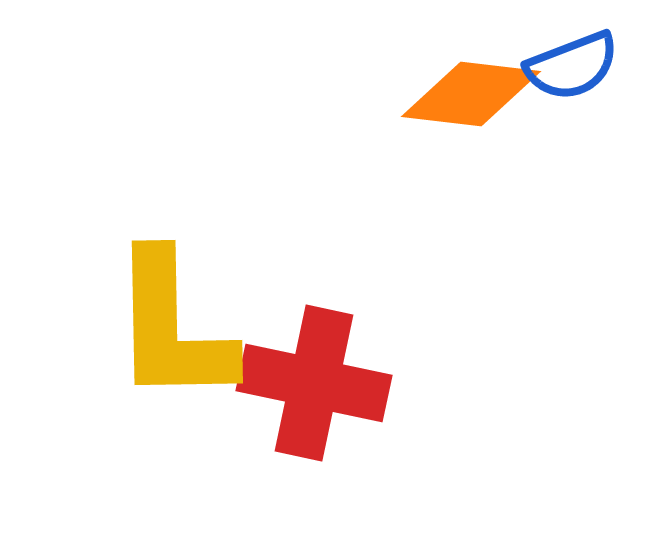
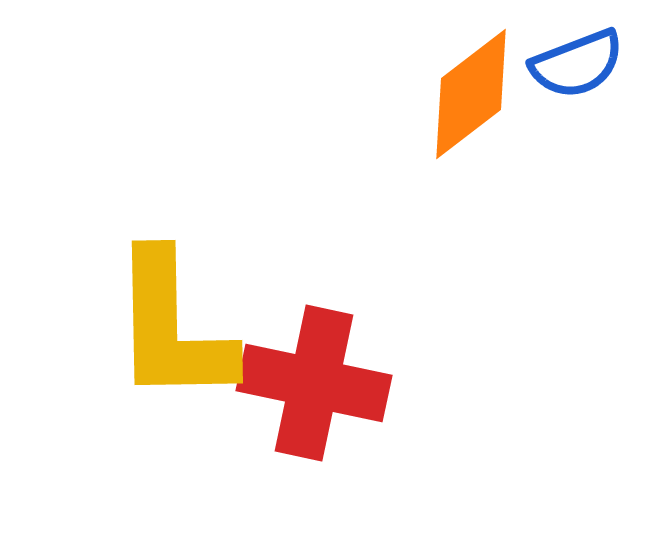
blue semicircle: moved 5 px right, 2 px up
orange diamond: rotated 44 degrees counterclockwise
